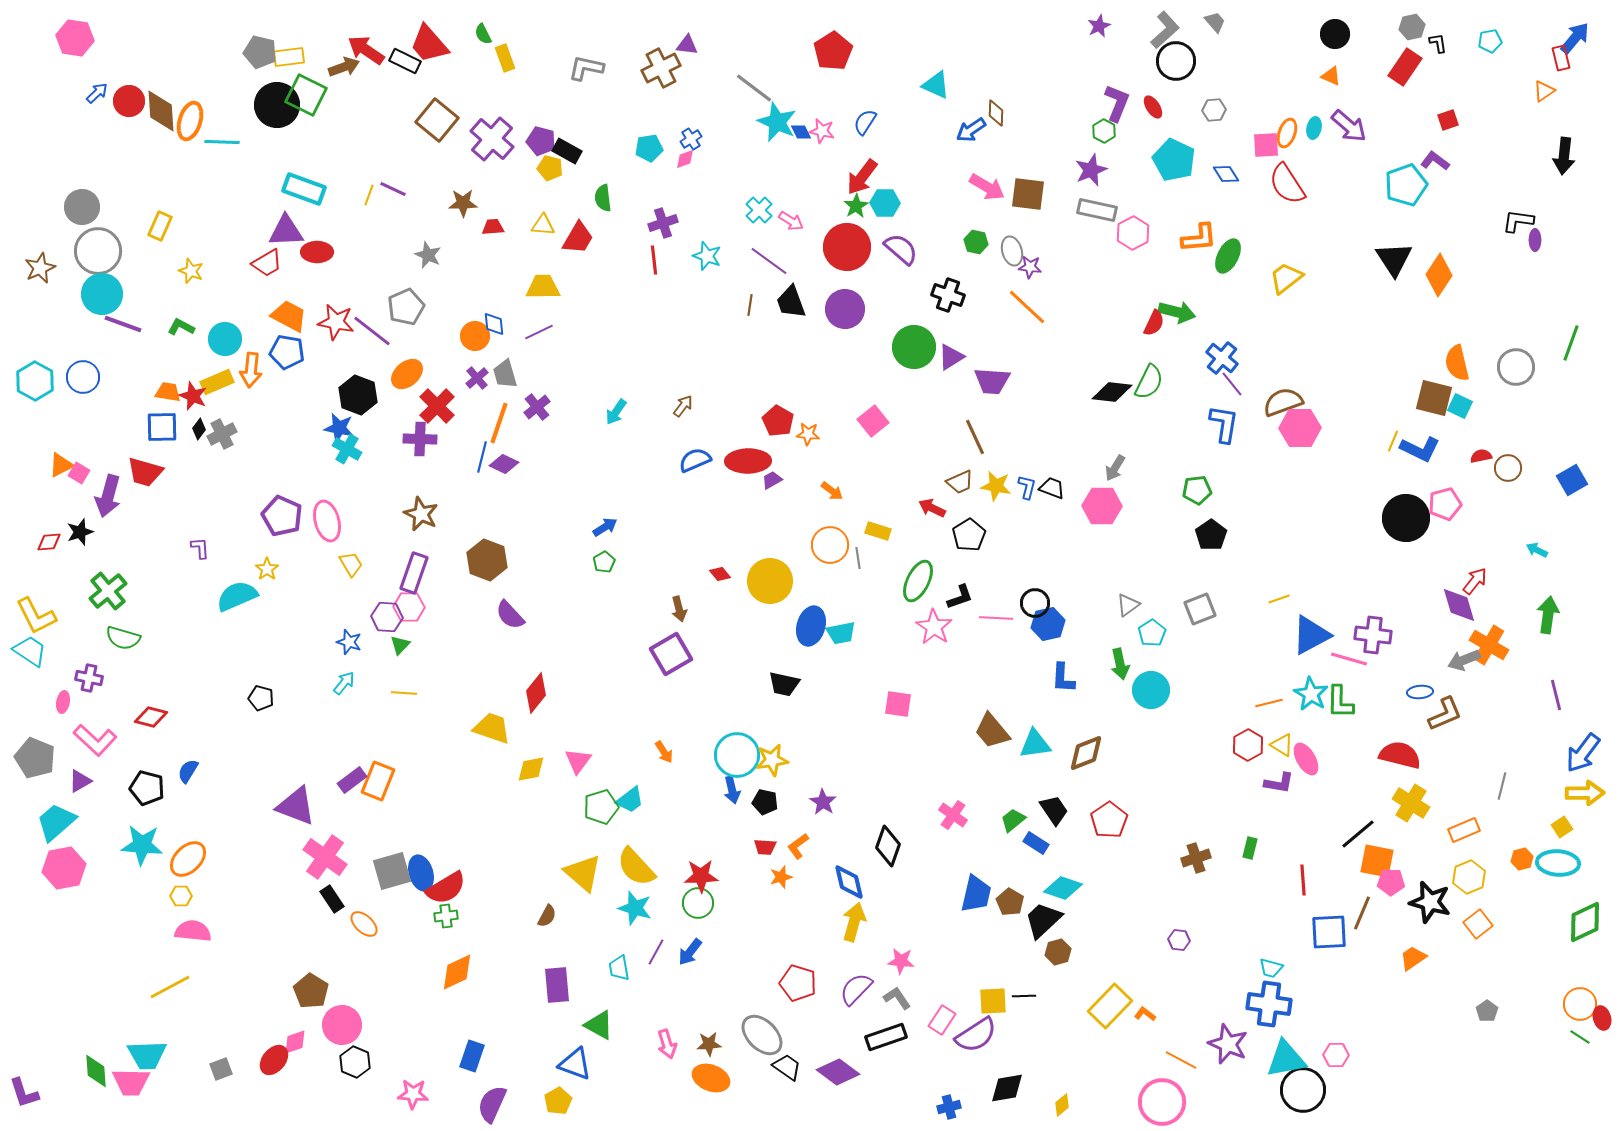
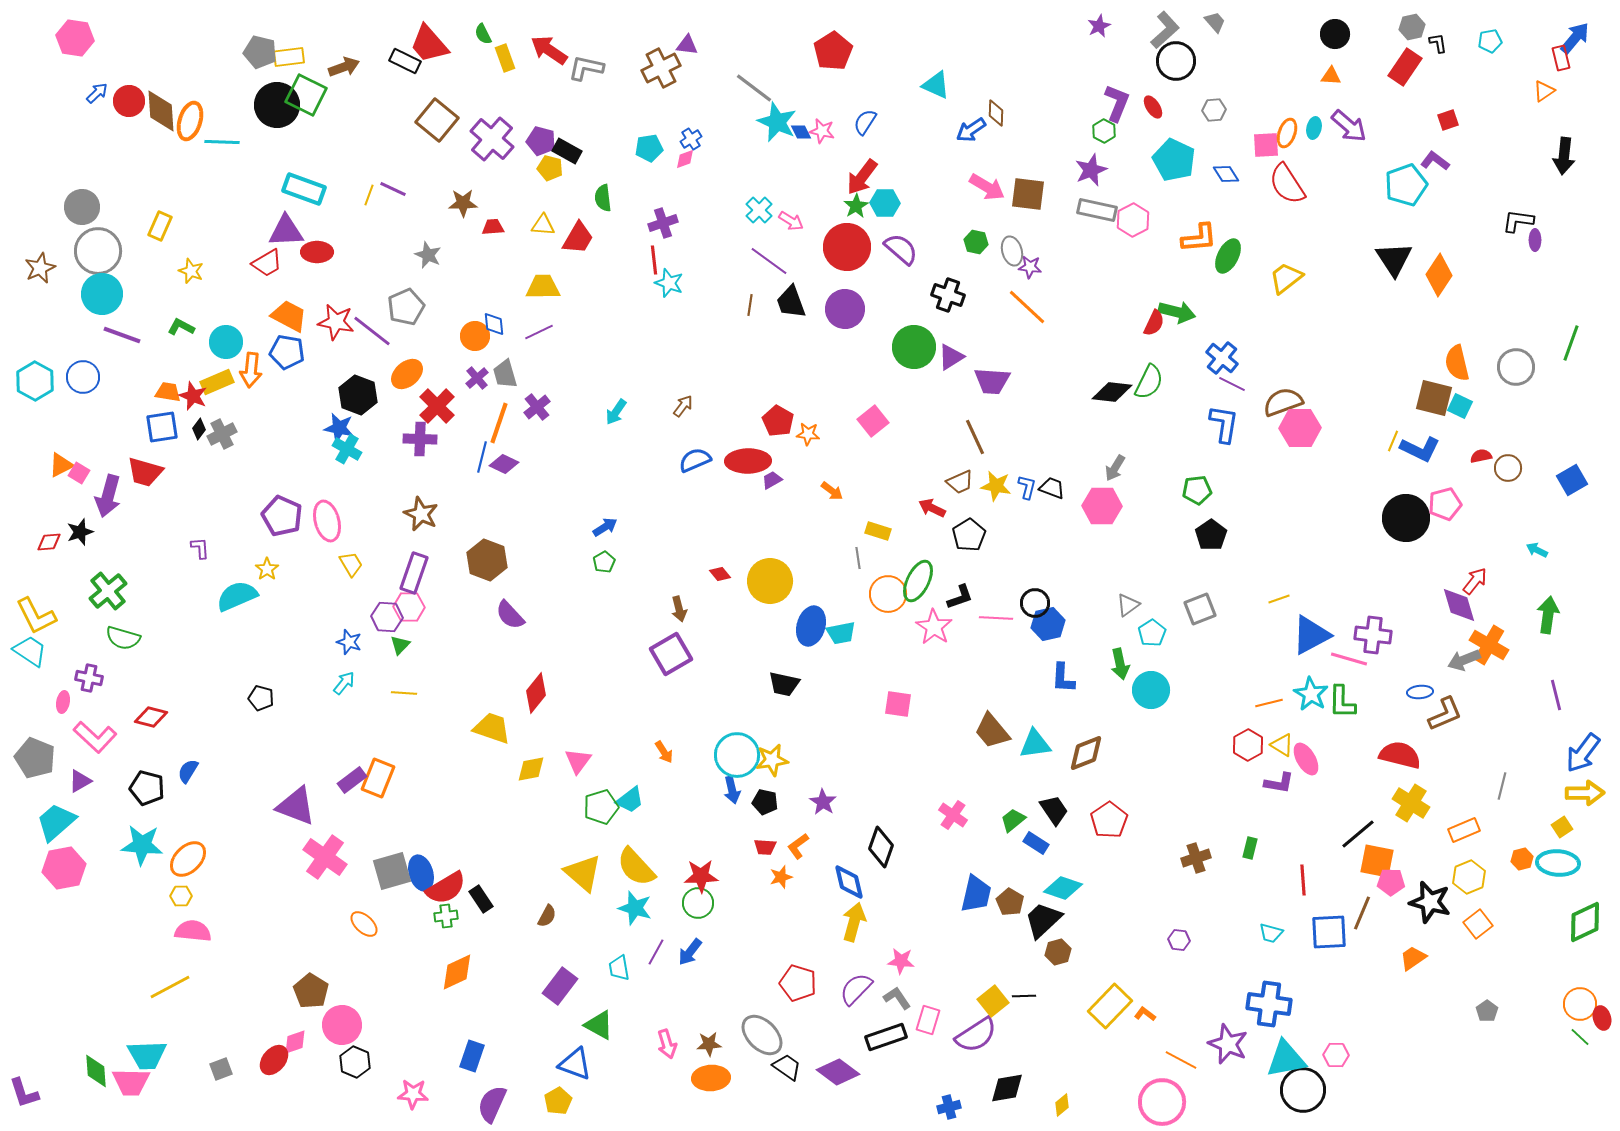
red arrow at (366, 50): moved 183 px right
orange triangle at (1331, 76): rotated 20 degrees counterclockwise
pink hexagon at (1133, 233): moved 13 px up
cyan star at (707, 256): moved 38 px left, 27 px down
purple line at (123, 324): moved 1 px left, 11 px down
cyan circle at (225, 339): moved 1 px right, 3 px down
purple line at (1232, 384): rotated 24 degrees counterclockwise
blue square at (162, 427): rotated 8 degrees counterclockwise
orange circle at (830, 545): moved 58 px right, 49 px down
green L-shape at (1340, 702): moved 2 px right
pink L-shape at (95, 740): moved 3 px up
orange rectangle at (378, 781): moved 3 px up
black diamond at (888, 846): moved 7 px left, 1 px down
black rectangle at (332, 899): moved 149 px right
cyan trapezoid at (1271, 968): moved 35 px up
purple rectangle at (557, 985): moved 3 px right, 1 px down; rotated 42 degrees clockwise
yellow square at (993, 1001): rotated 36 degrees counterclockwise
pink rectangle at (942, 1020): moved 14 px left; rotated 16 degrees counterclockwise
green line at (1580, 1037): rotated 10 degrees clockwise
orange ellipse at (711, 1078): rotated 24 degrees counterclockwise
